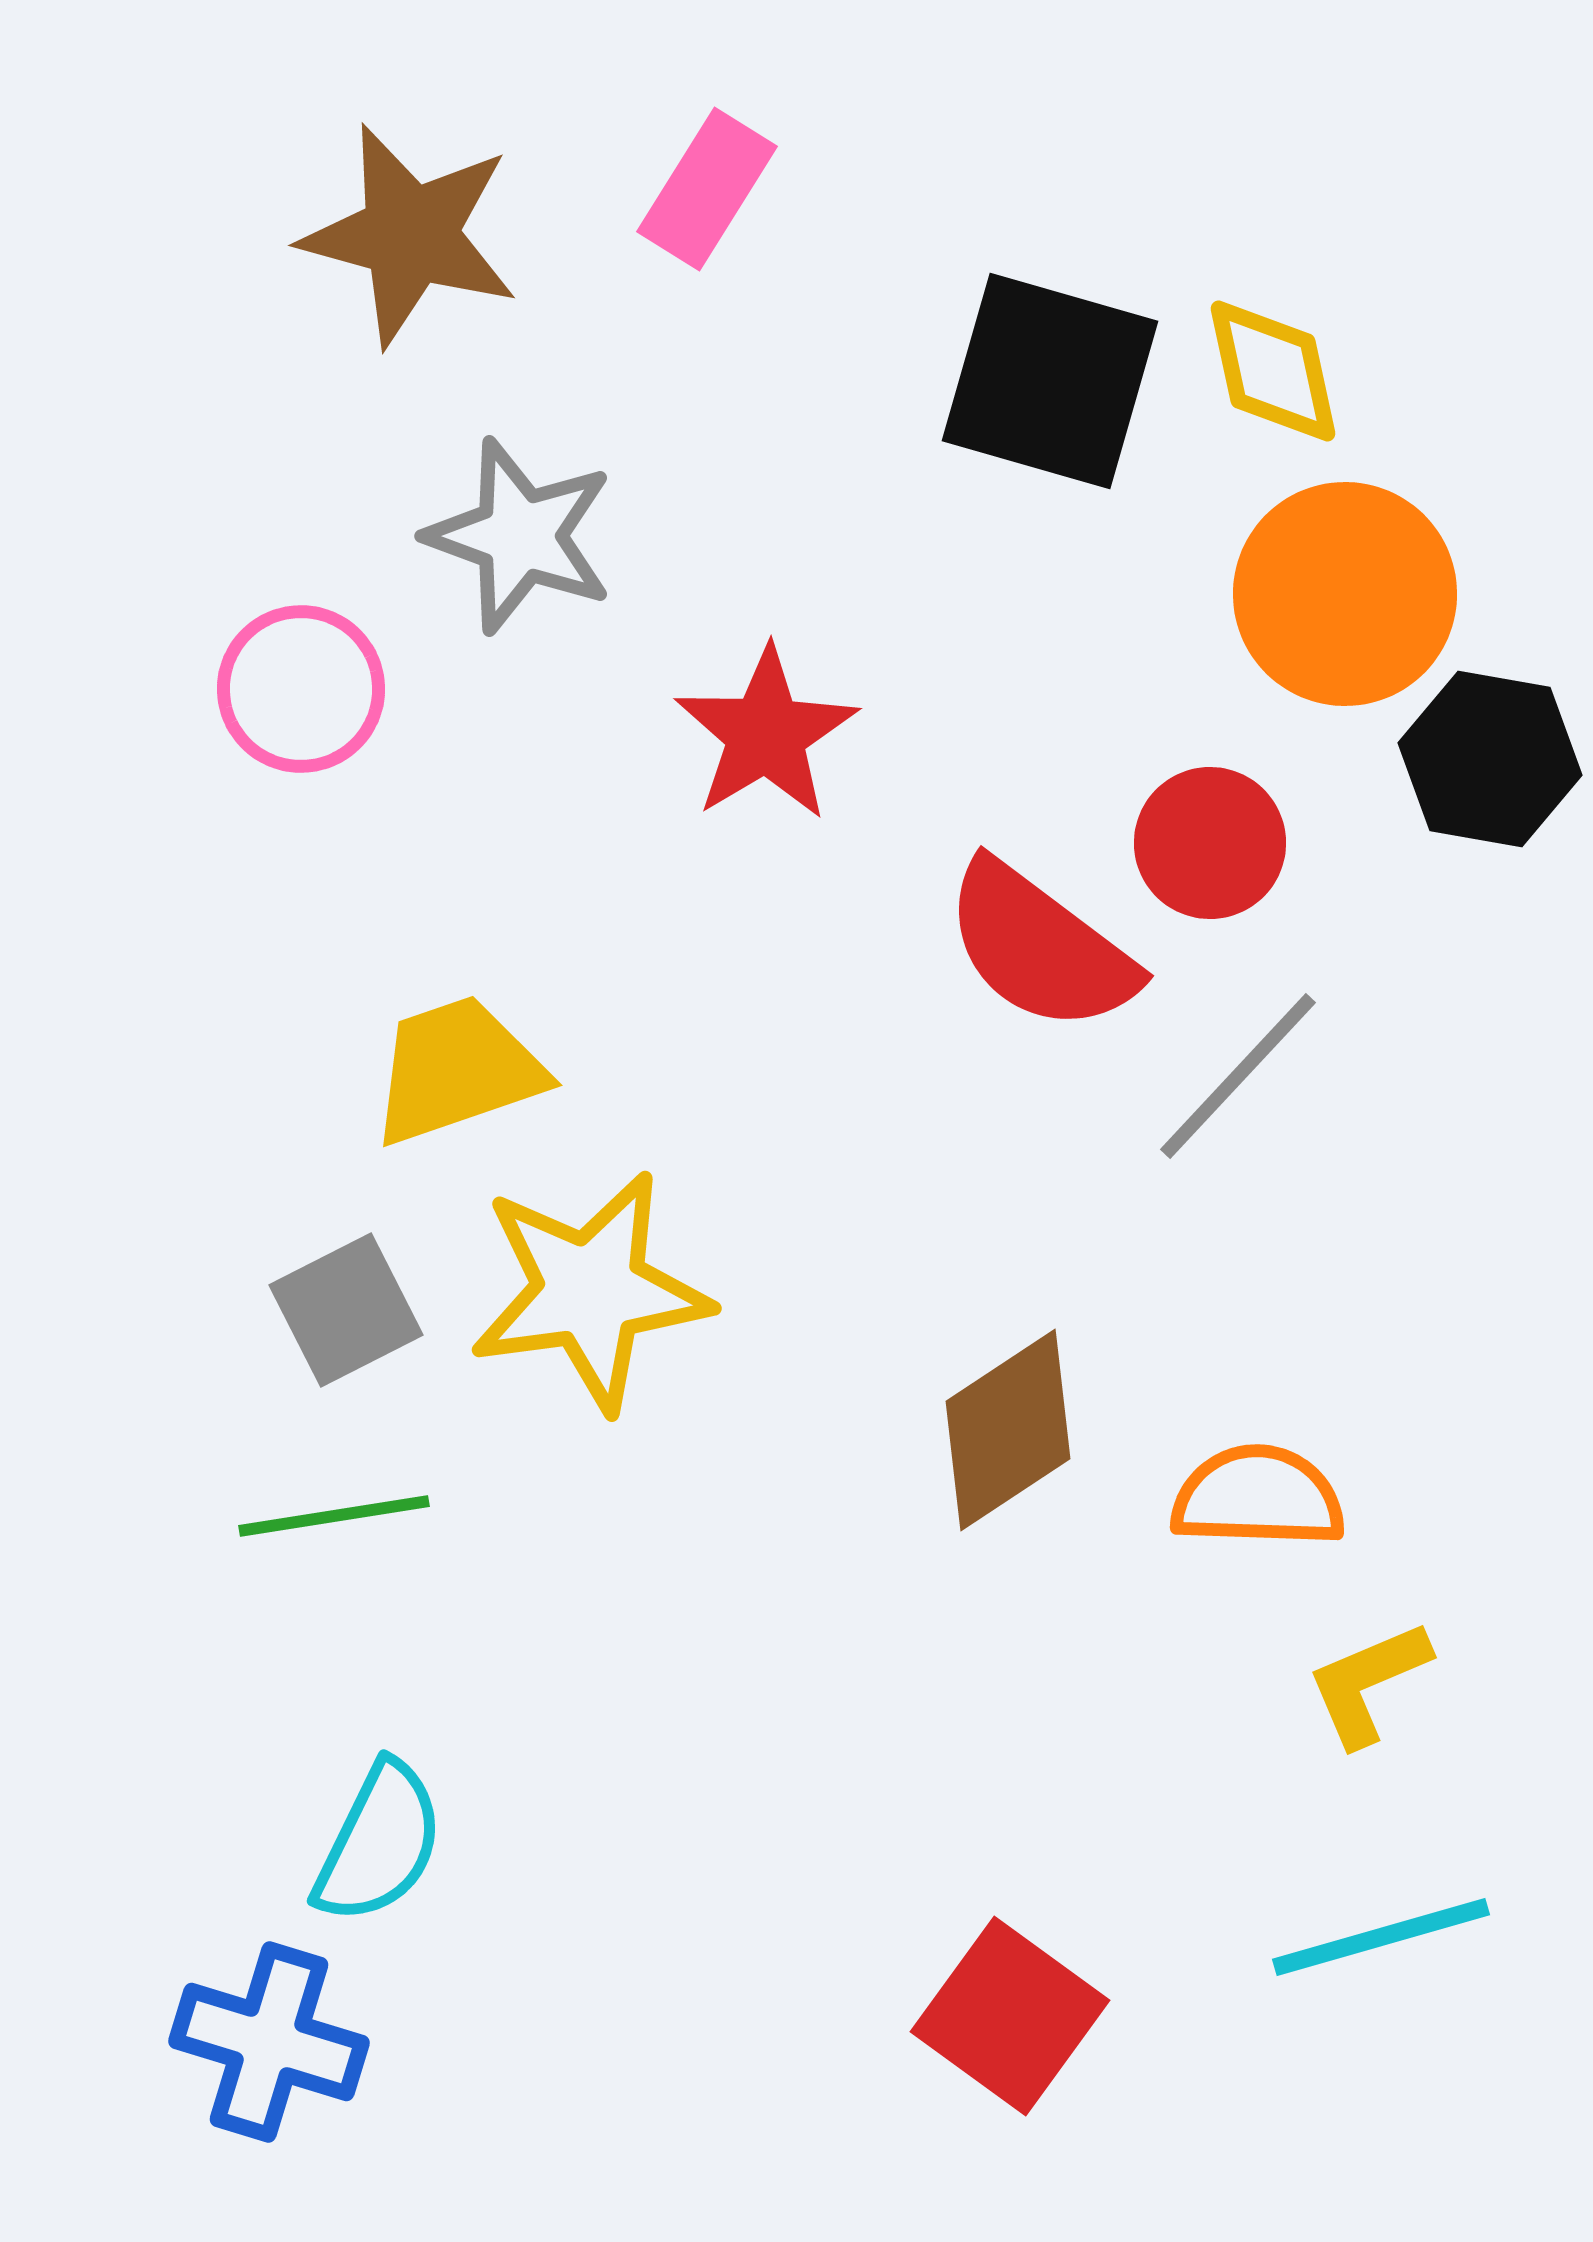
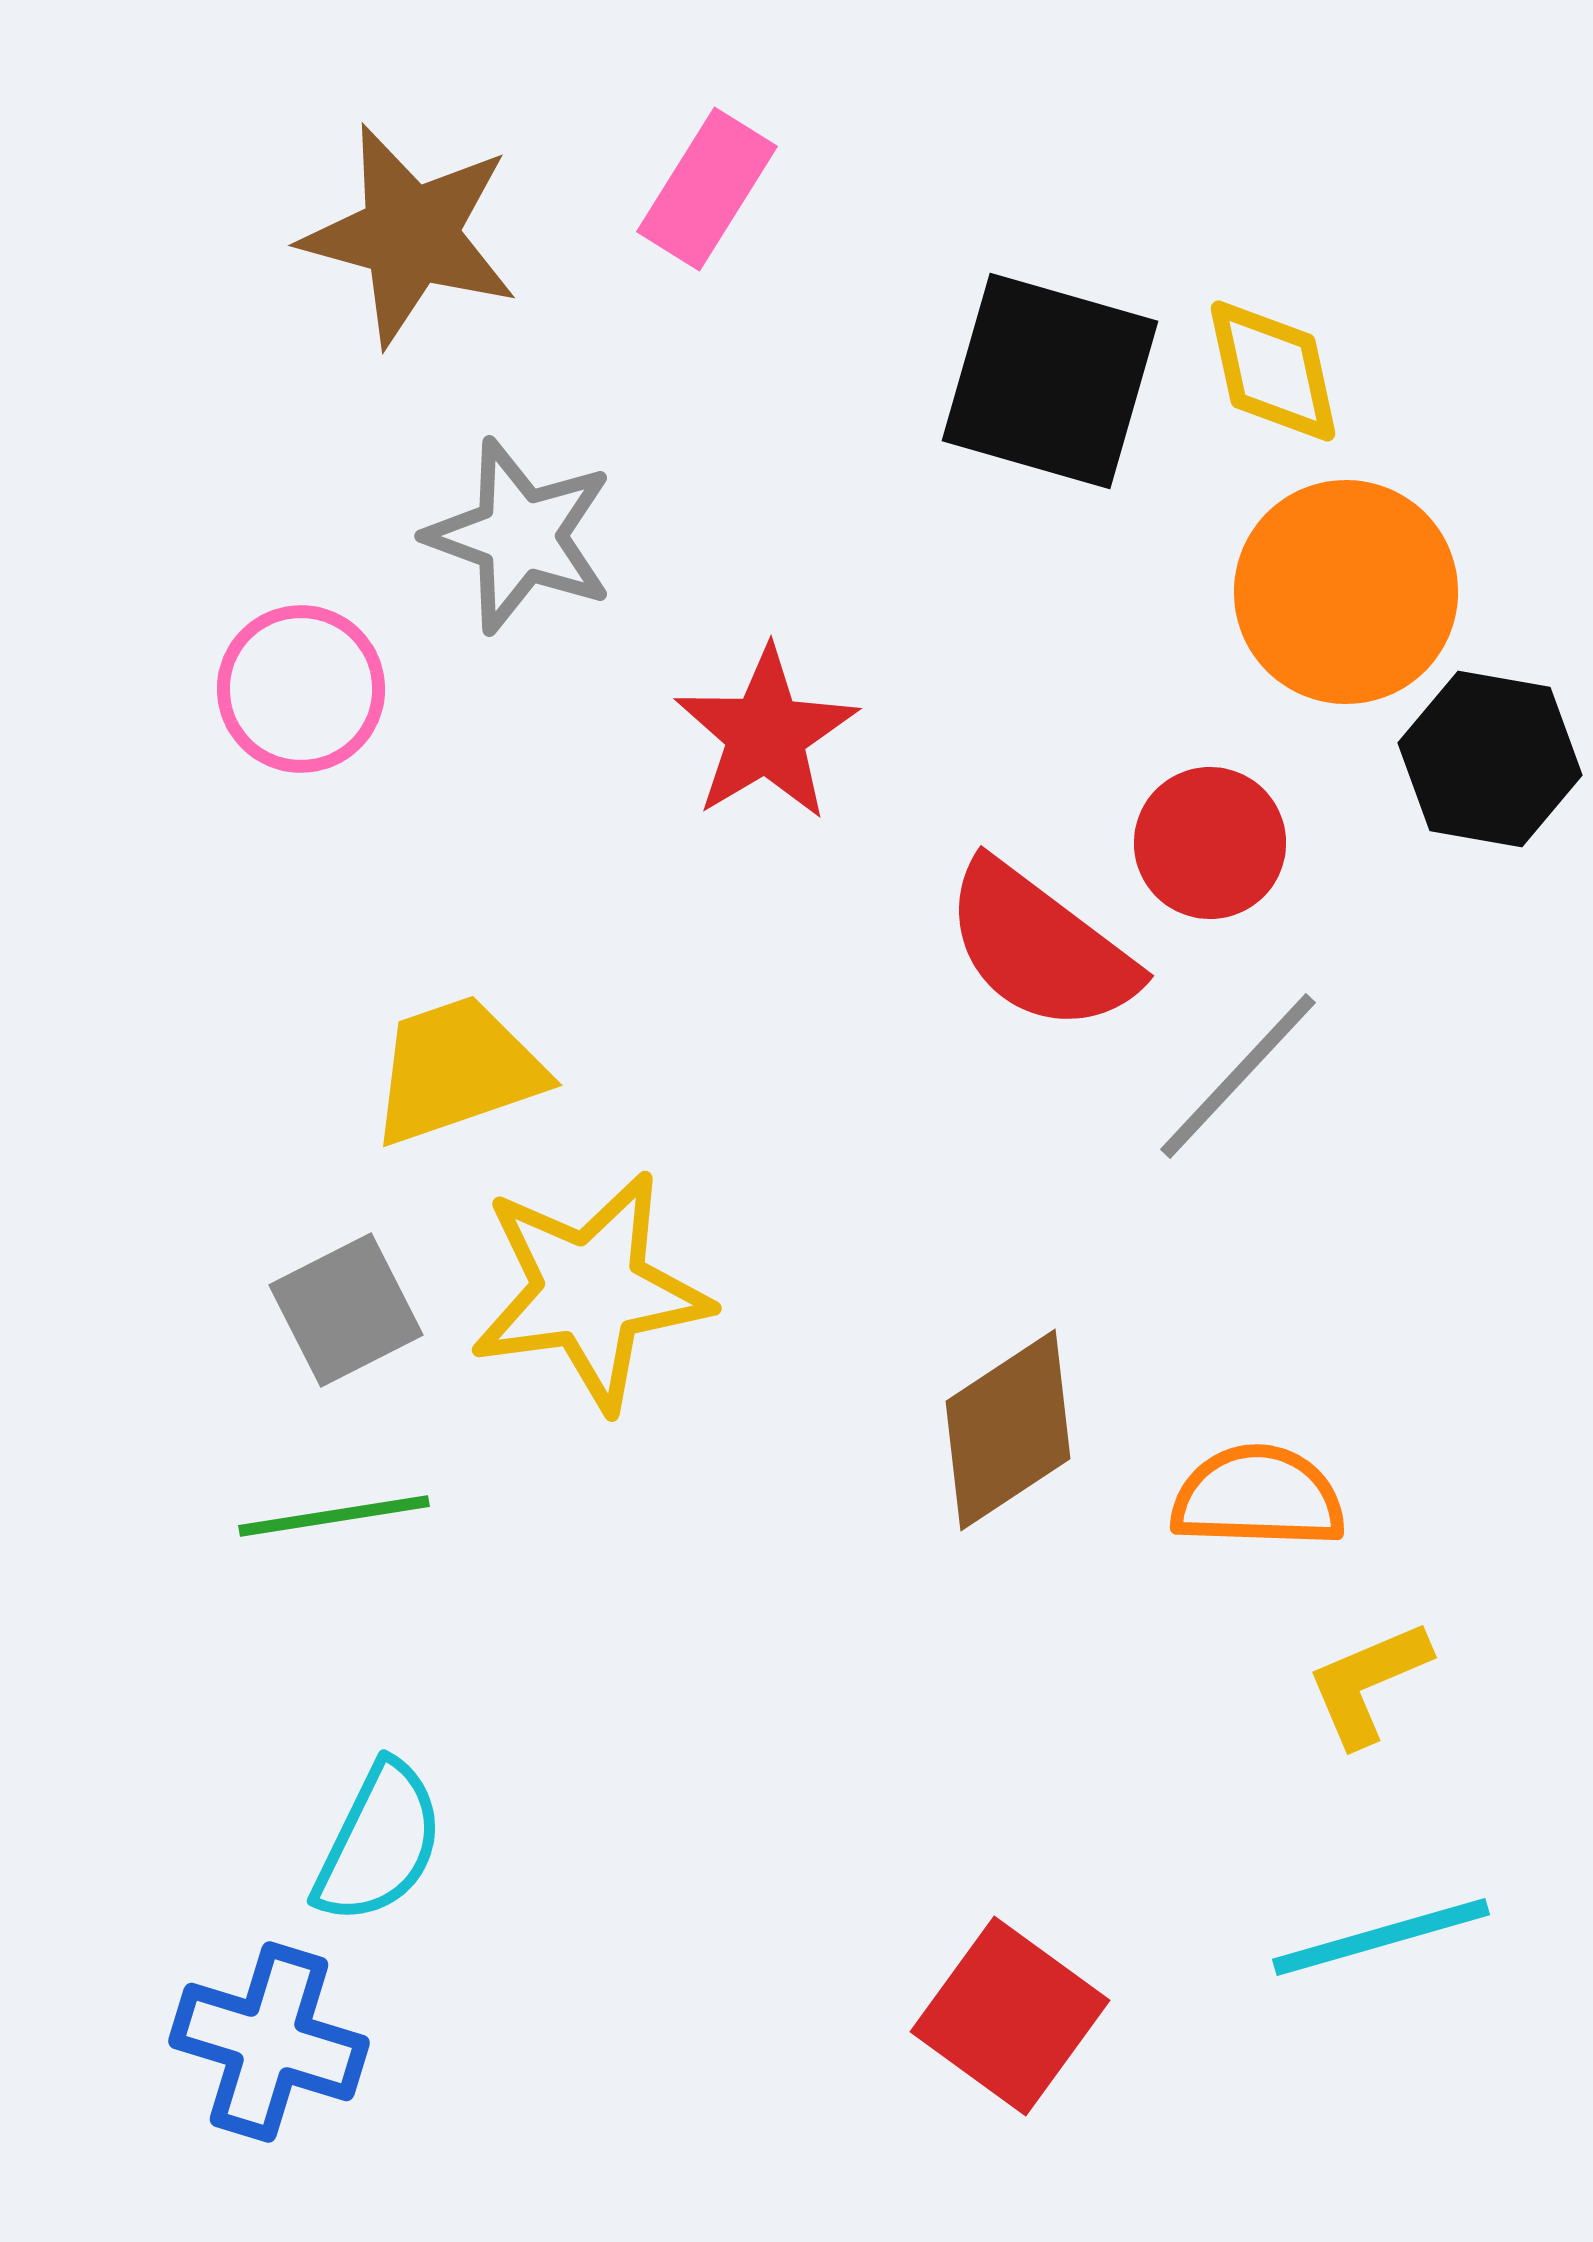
orange circle: moved 1 px right, 2 px up
